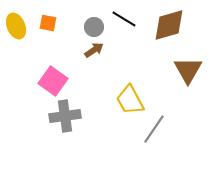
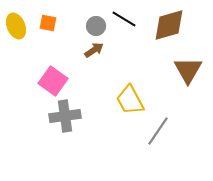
gray circle: moved 2 px right, 1 px up
gray line: moved 4 px right, 2 px down
